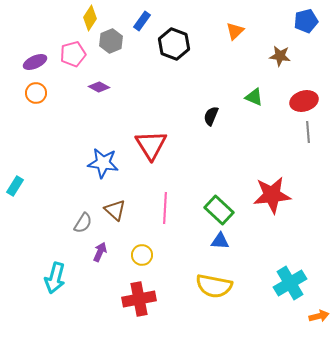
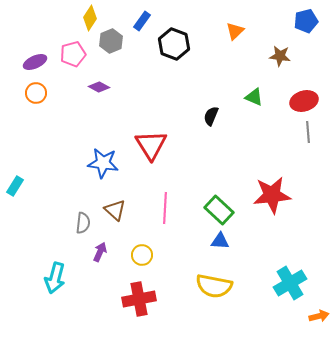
gray semicircle: rotated 25 degrees counterclockwise
